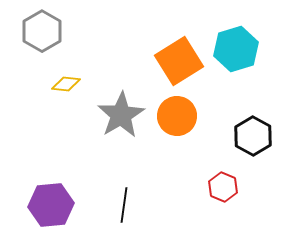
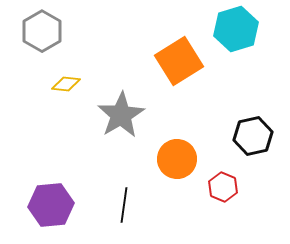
cyan hexagon: moved 20 px up
orange circle: moved 43 px down
black hexagon: rotated 18 degrees clockwise
